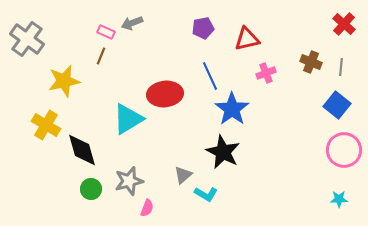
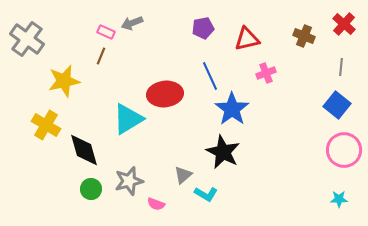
brown cross: moved 7 px left, 26 px up
black diamond: moved 2 px right
pink semicircle: moved 9 px right, 4 px up; rotated 90 degrees clockwise
